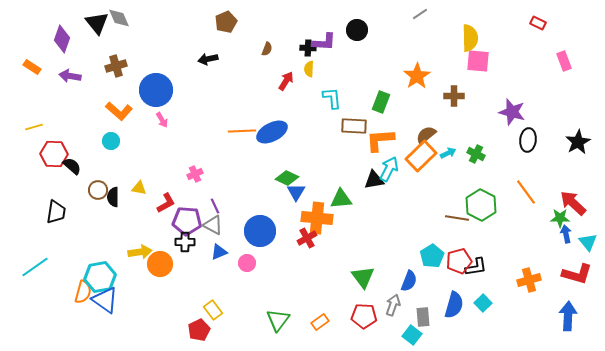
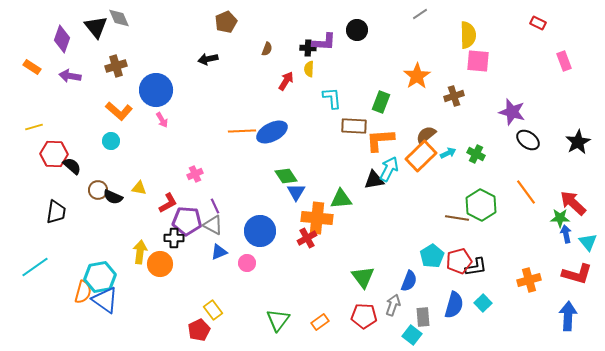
black triangle at (97, 23): moved 1 px left, 4 px down
yellow semicircle at (470, 38): moved 2 px left, 3 px up
brown cross at (454, 96): rotated 18 degrees counterclockwise
black ellipse at (528, 140): rotated 60 degrees counterclockwise
green diamond at (287, 178): moved 1 px left, 2 px up; rotated 30 degrees clockwise
black semicircle at (113, 197): rotated 66 degrees counterclockwise
red L-shape at (166, 203): moved 2 px right
black cross at (185, 242): moved 11 px left, 4 px up
yellow arrow at (140, 252): rotated 75 degrees counterclockwise
